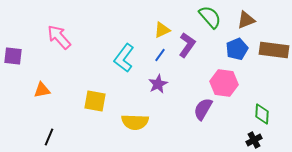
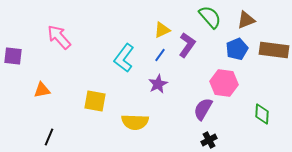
black cross: moved 45 px left
